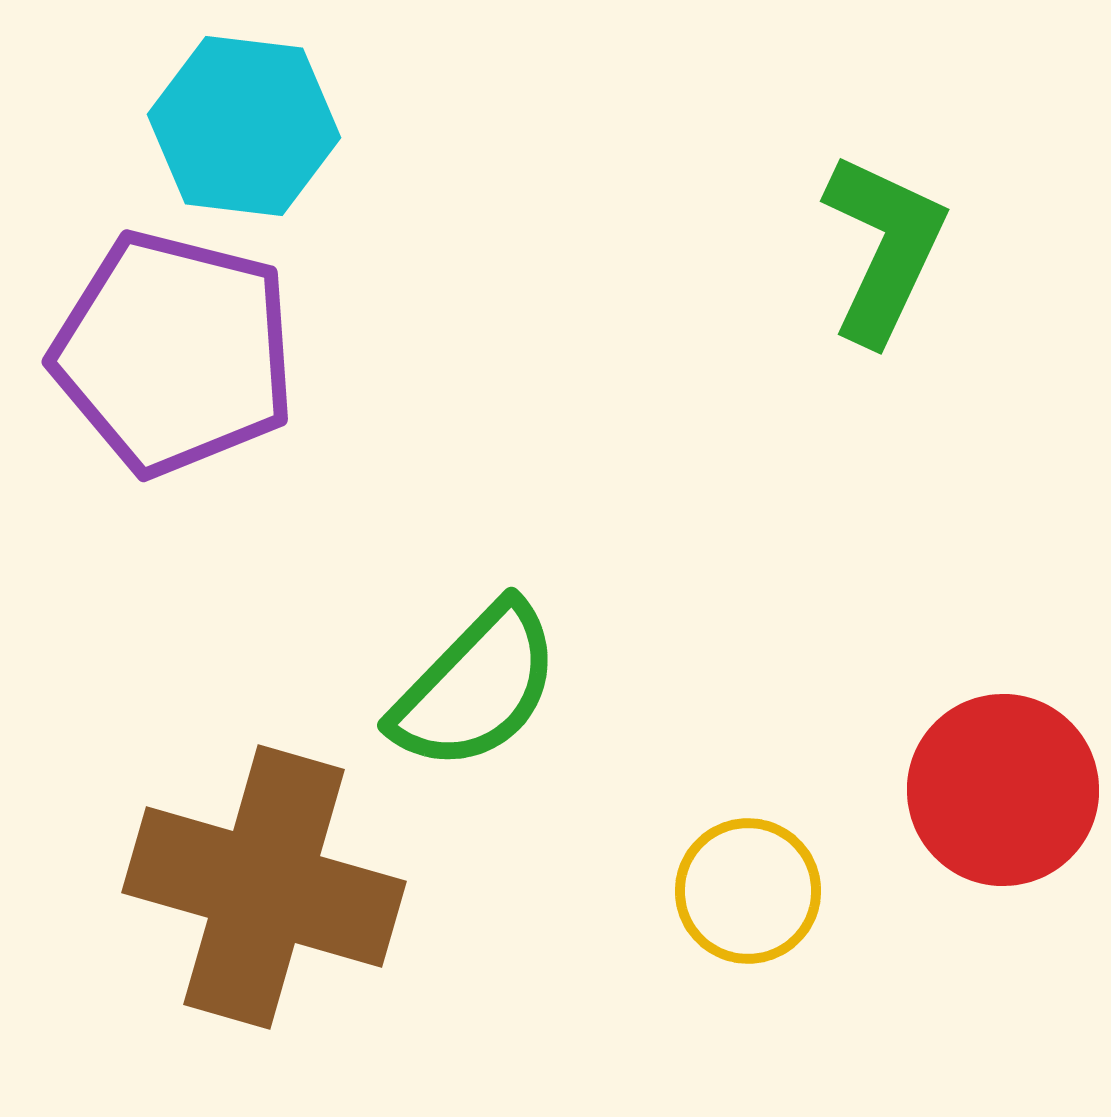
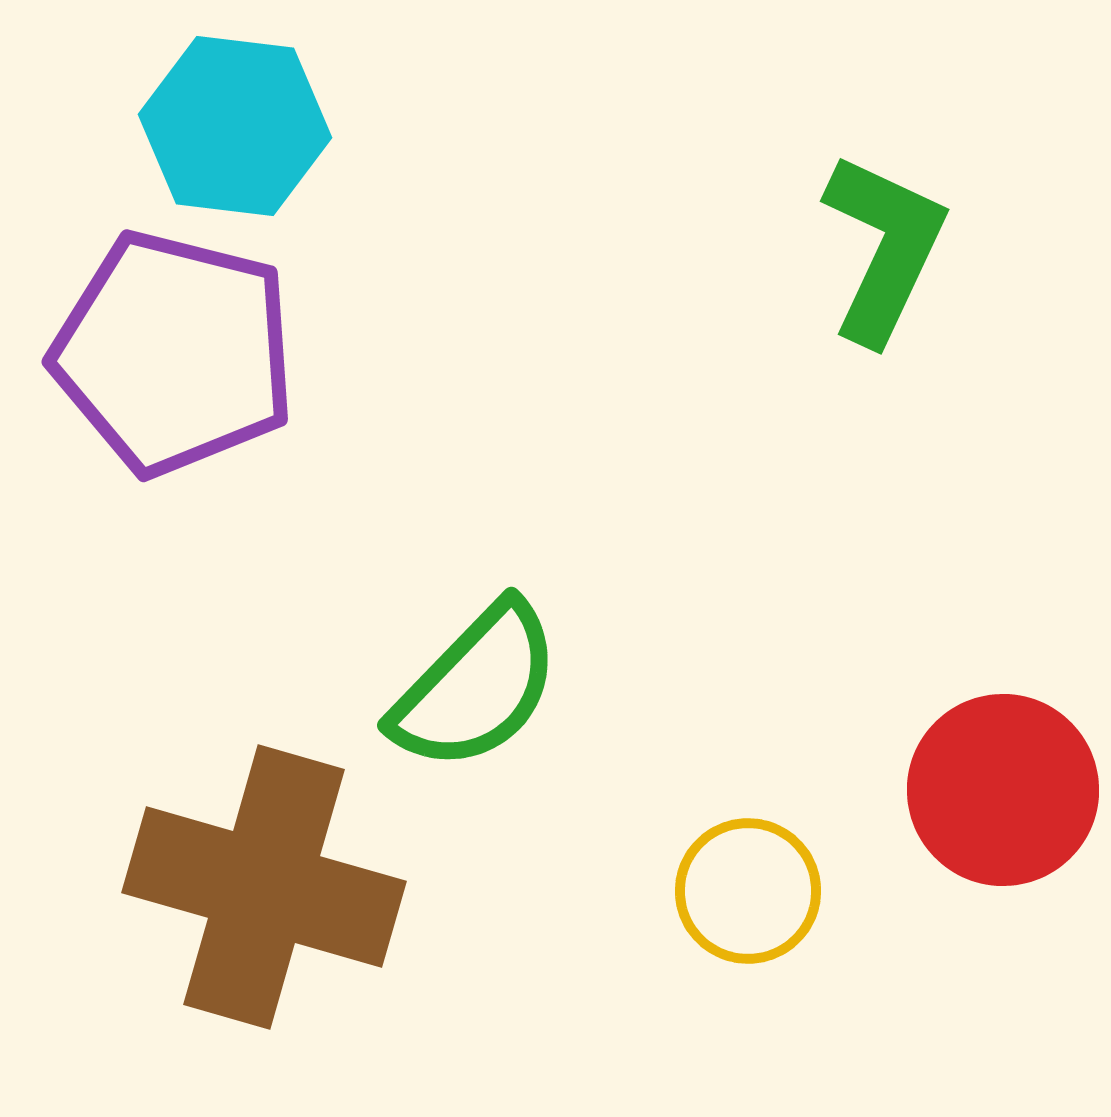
cyan hexagon: moved 9 px left
